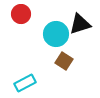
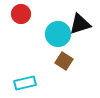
cyan circle: moved 2 px right
cyan rectangle: rotated 15 degrees clockwise
